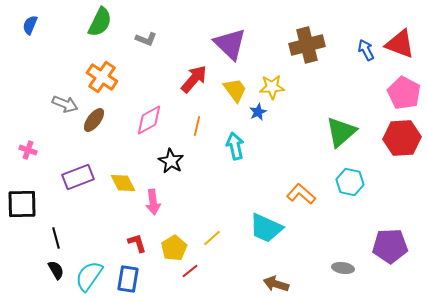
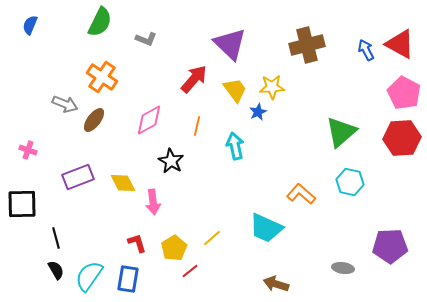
red triangle: rotated 8 degrees clockwise
